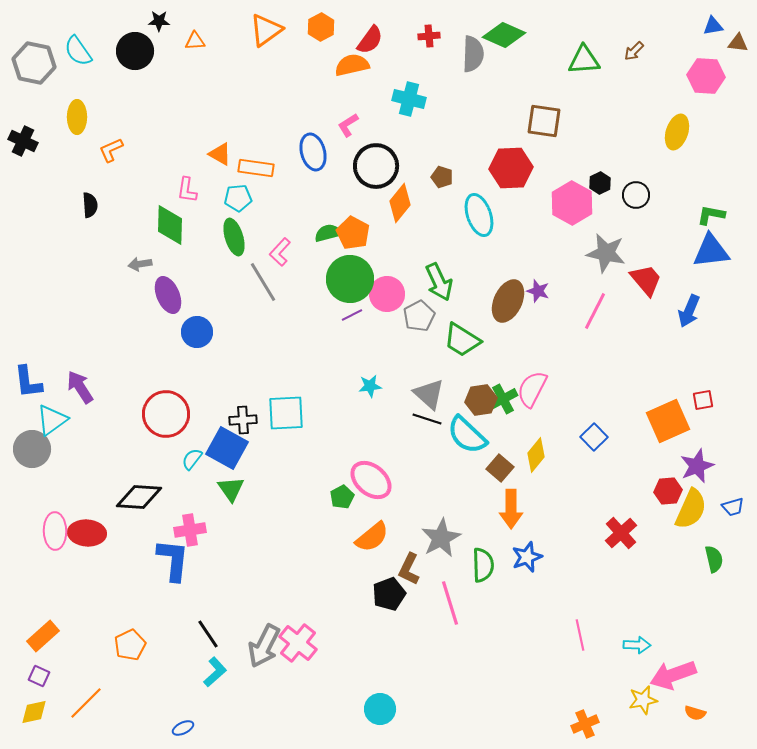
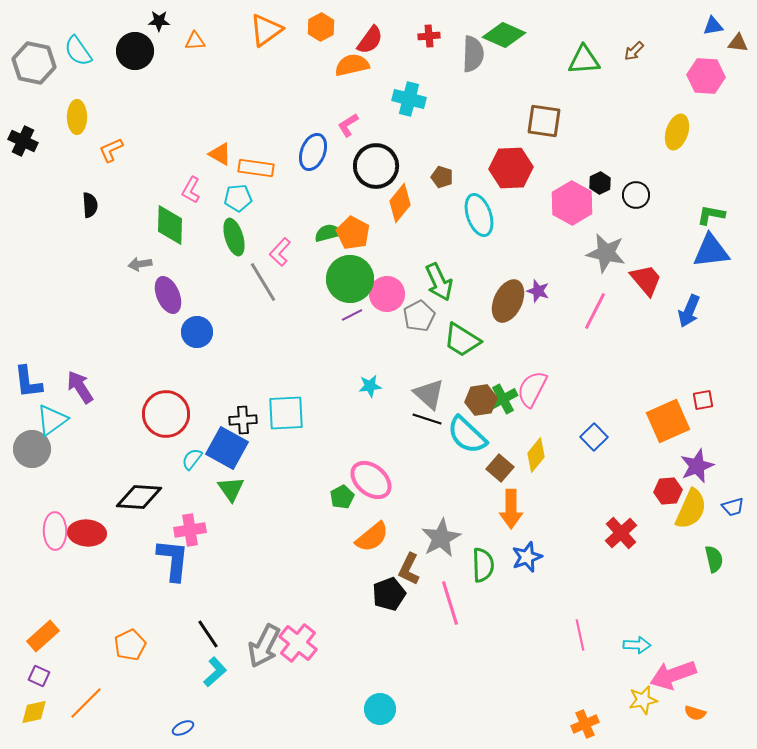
blue ellipse at (313, 152): rotated 36 degrees clockwise
pink L-shape at (187, 190): moved 4 px right; rotated 20 degrees clockwise
